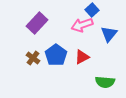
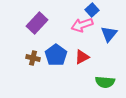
brown cross: rotated 24 degrees counterclockwise
